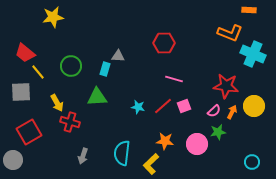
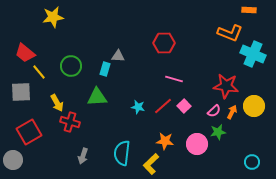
yellow line: moved 1 px right
pink square: rotated 24 degrees counterclockwise
